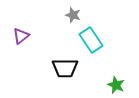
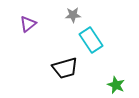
gray star: rotated 21 degrees counterclockwise
purple triangle: moved 7 px right, 12 px up
black trapezoid: rotated 16 degrees counterclockwise
